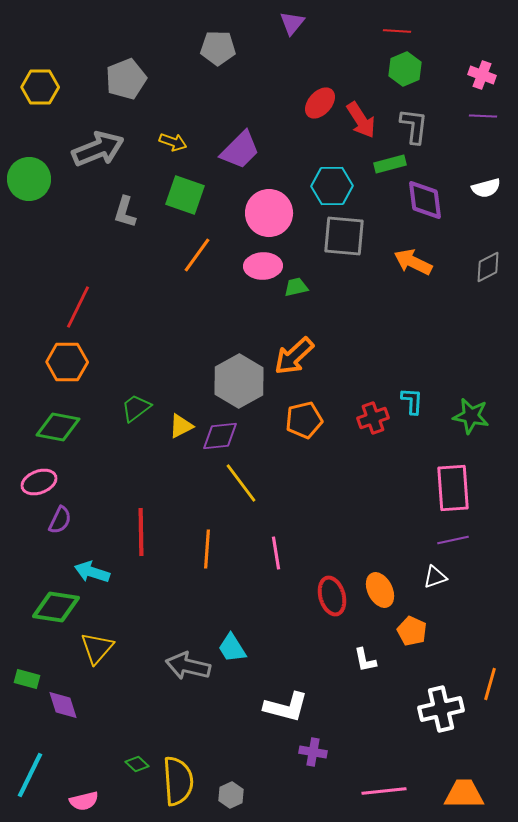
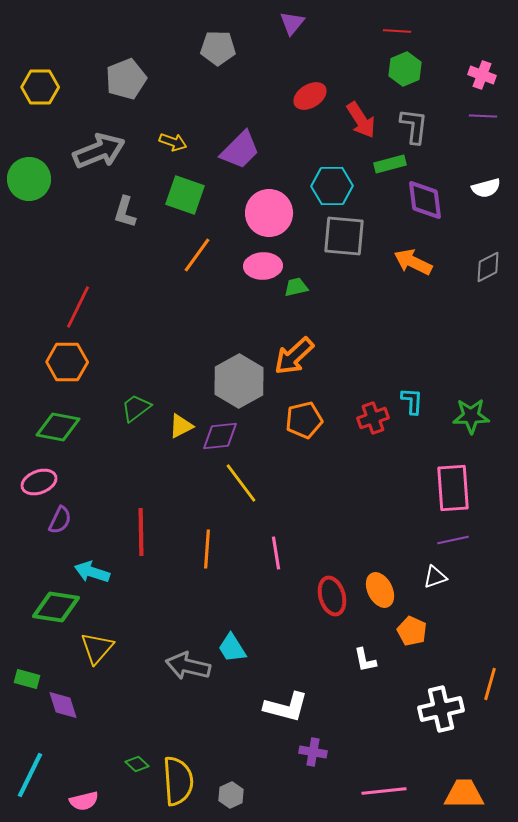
red ellipse at (320, 103): moved 10 px left, 7 px up; rotated 16 degrees clockwise
gray arrow at (98, 149): moved 1 px right, 2 px down
green star at (471, 416): rotated 12 degrees counterclockwise
